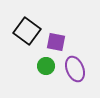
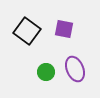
purple square: moved 8 px right, 13 px up
green circle: moved 6 px down
